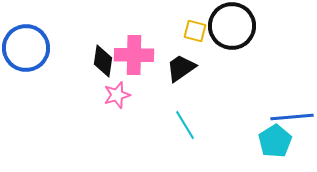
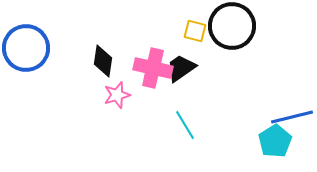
pink cross: moved 19 px right, 13 px down; rotated 12 degrees clockwise
blue line: rotated 9 degrees counterclockwise
